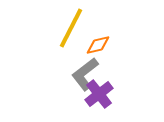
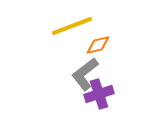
yellow line: moved 1 px right, 2 px up; rotated 42 degrees clockwise
purple cross: rotated 20 degrees clockwise
